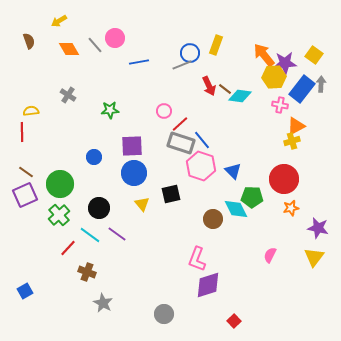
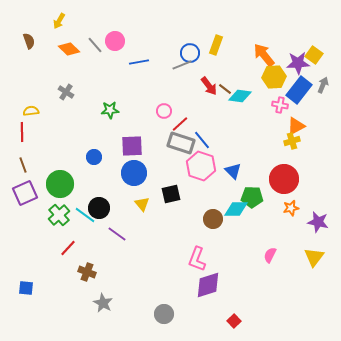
yellow arrow at (59, 21): rotated 28 degrees counterclockwise
pink circle at (115, 38): moved 3 px down
orange diamond at (69, 49): rotated 15 degrees counterclockwise
purple star at (285, 63): moved 13 px right
gray arrow at (321, 84): moved 2 px right, 1 px down; rotated 21 degrees clockwise
red arrow at (209, 86): rotated 12 degrees counterclockwise
blue rectangle at (302, 89): moved 3 px left, 1 px down
gray cross at (68, 95): moved 2 px left, 3 px up
brown line at (26, 172): moved 3 px left, 7 px up; rotated 35 degrees clockwise
purple square at (25, 195): moved 2 px up
cyan diamond at (236, 209): rotated 65 degrees counterclockwise
purple star at (318, 228): moved 6 px up
cyan line at (90, 235): moved 5 px left, 20 px up
blue square at (25, 291): moved 1 px right, 3 px up; rotated 35 degrees clockwise
